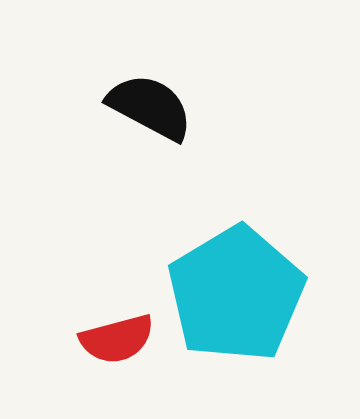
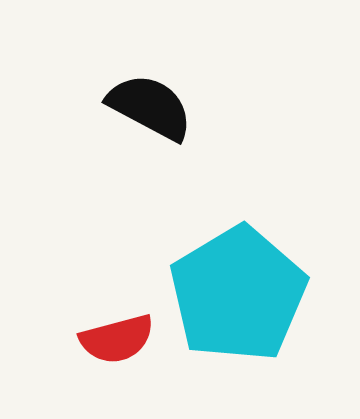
cyan pentagon: moved 2 px right
